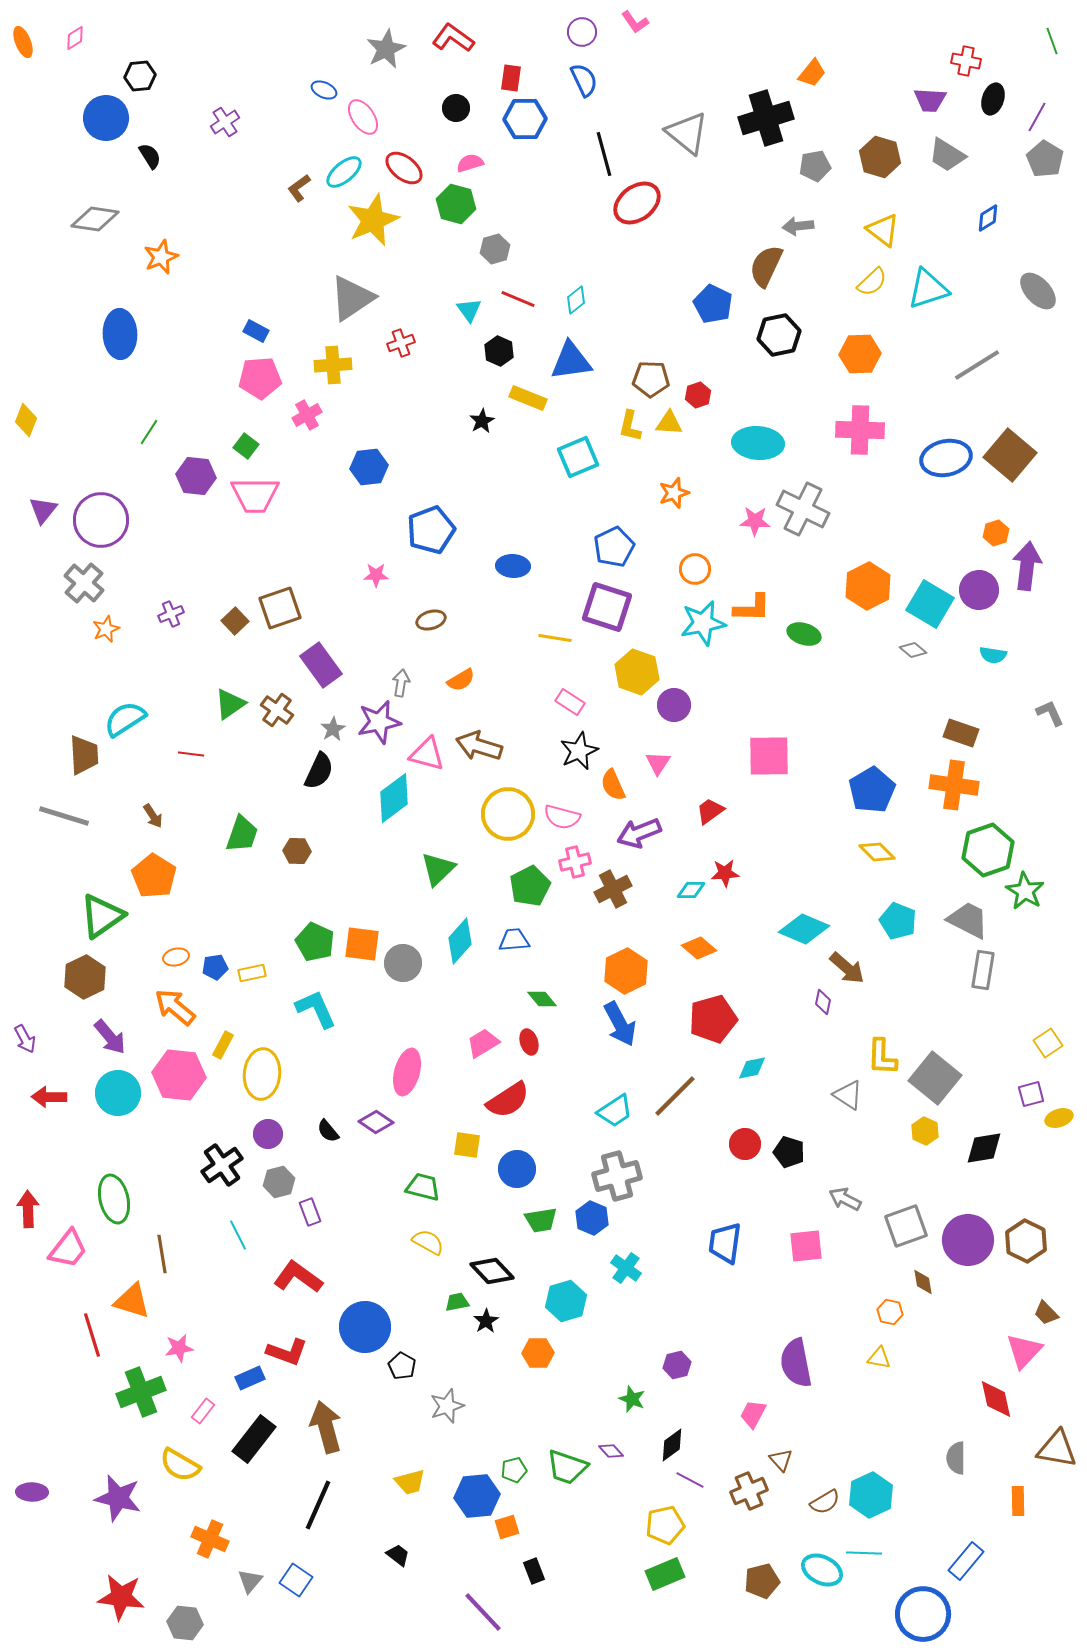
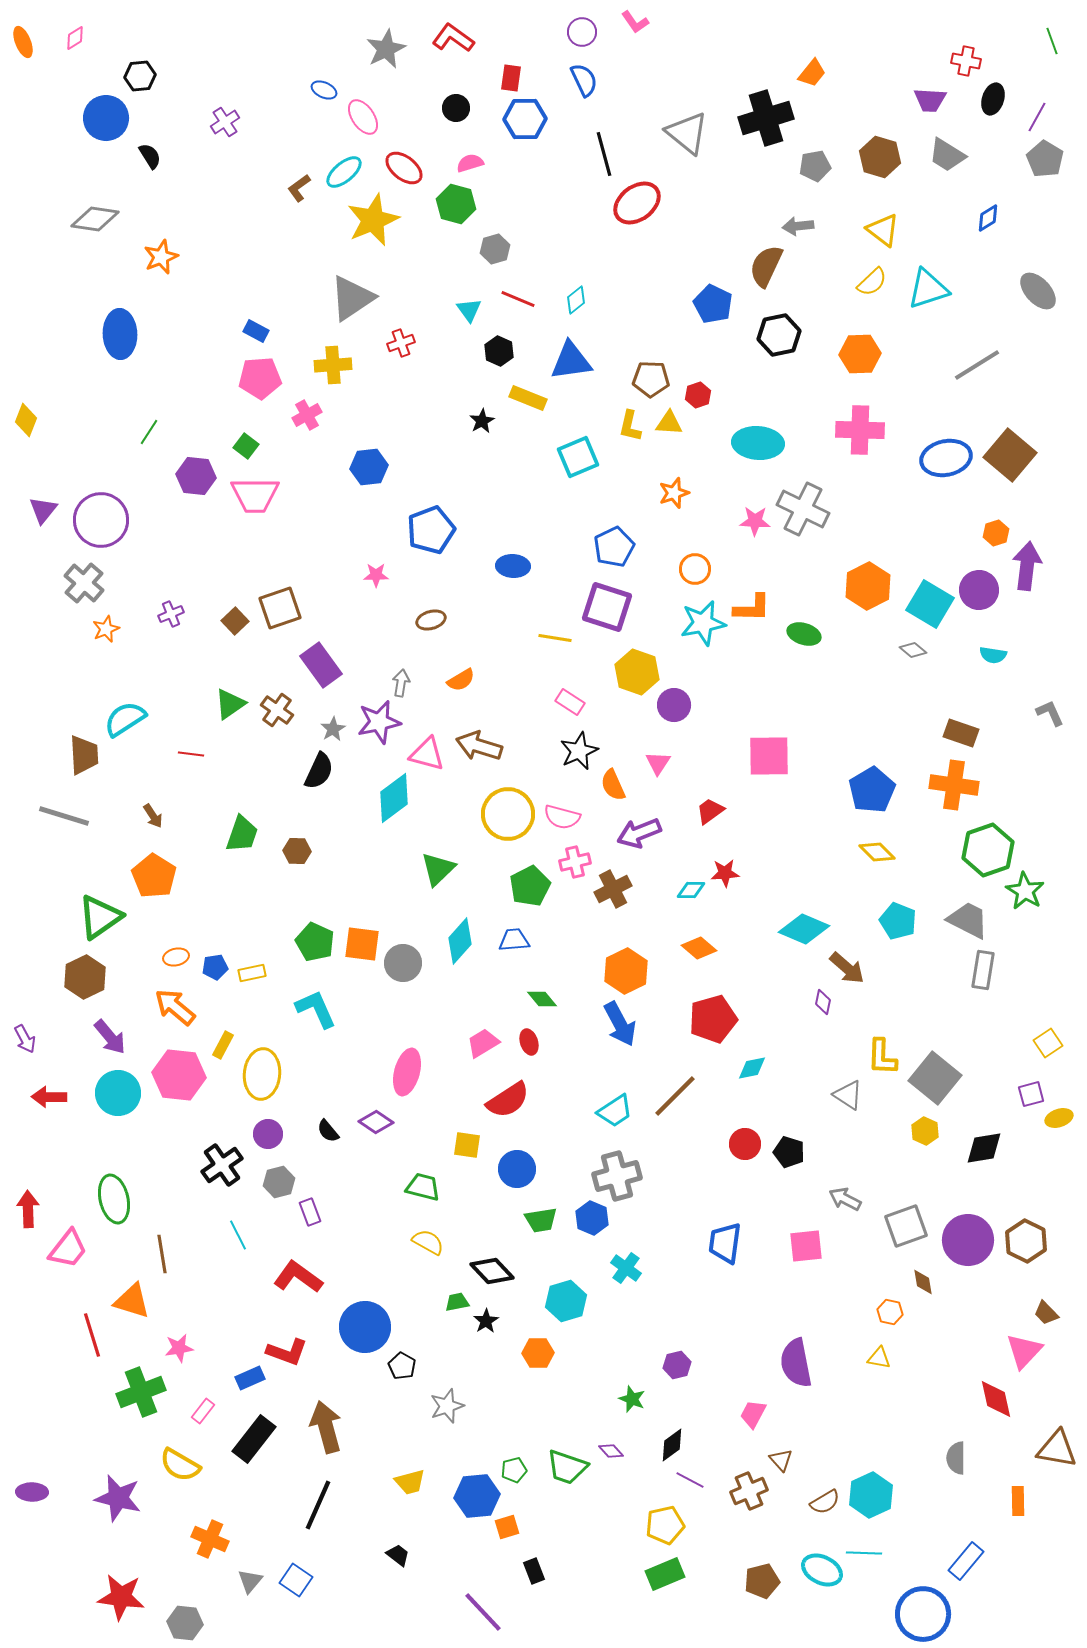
green triangle at (102, 916): moved 2 px left, 1 px down
